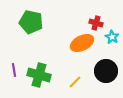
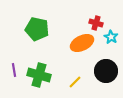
green pentagon: moved 6 px right, 7 px down
cyan star: moved 1 px left
